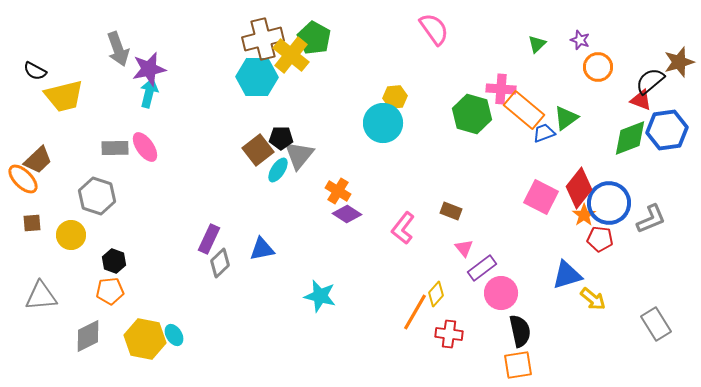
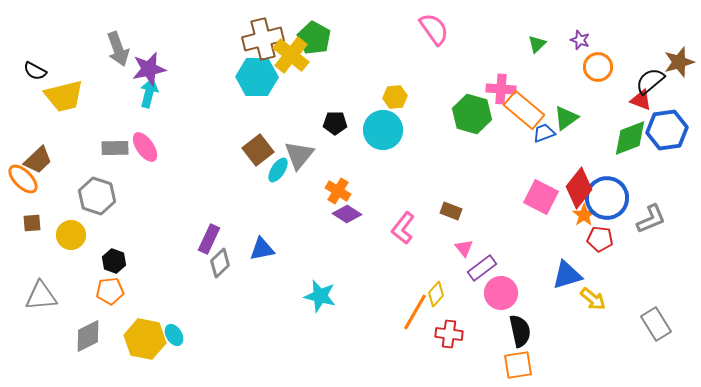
cyan circle at (383, 123): moved 7 px down
black pentagon at (281, 138): moved 54 px right, 15 px up
blue circle at (609, 203): moved 2 px left, 5 px up
